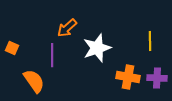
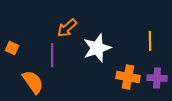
orange semicircle: moved 1 px left, 1 px down
